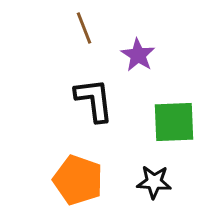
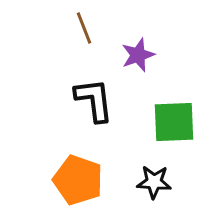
purple star: rotated 20 degrees clockwise
